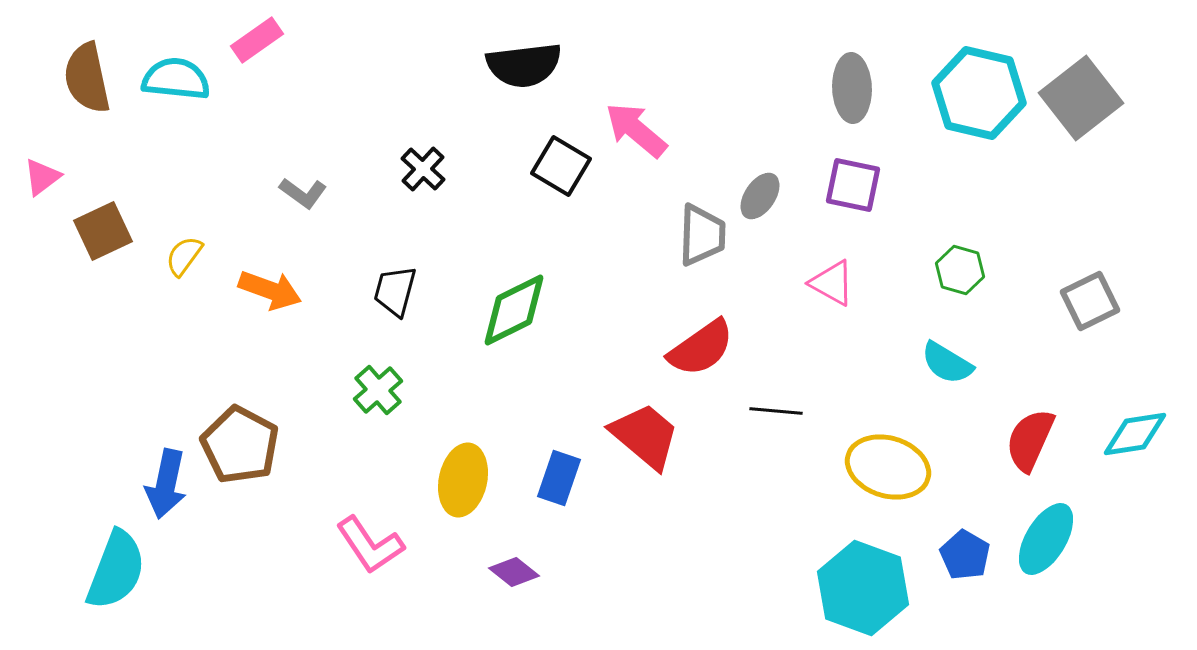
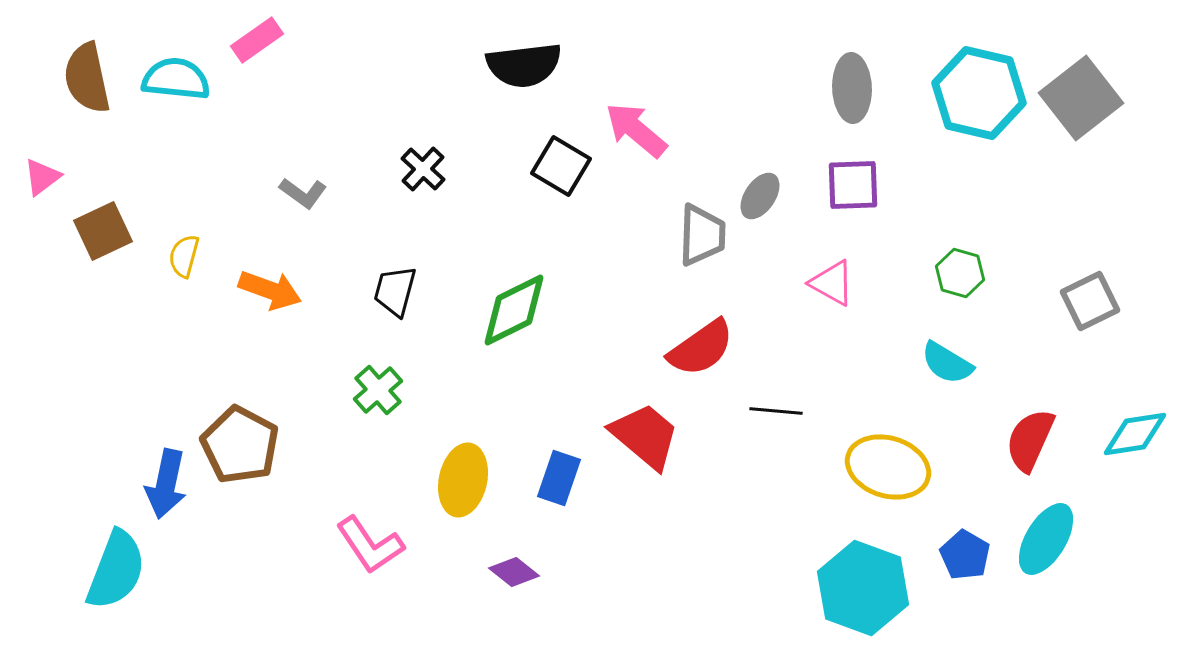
purple square at (853, 185): rotated 14 degrees counterclockwise
yellow semicircle at (184, 256): rotated 21 degrees counterclockwise
green hexagon at (960, 270): moved 3 px down
